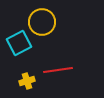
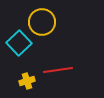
cyan square: rotated 15 degrees counterclockwise
